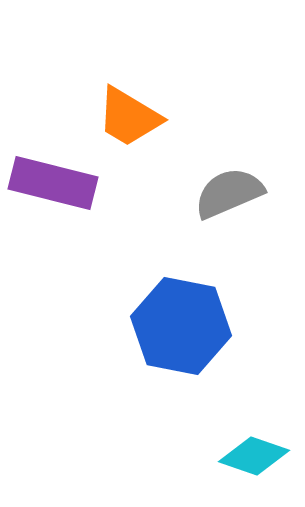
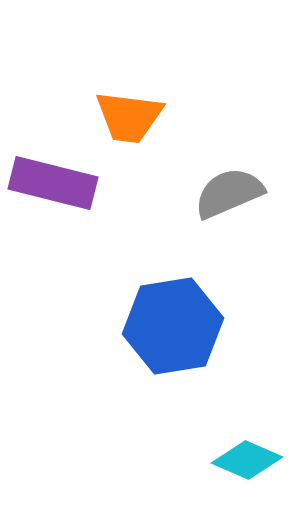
orange trapezoid: rotated 24 degrees counterclockwise
blue hexagon: moved 8 px left; rotated 20 degrees counterclockwise
cyan diamond: moved 7 px left, 4 px down; rotated 4 degrees clockwise
